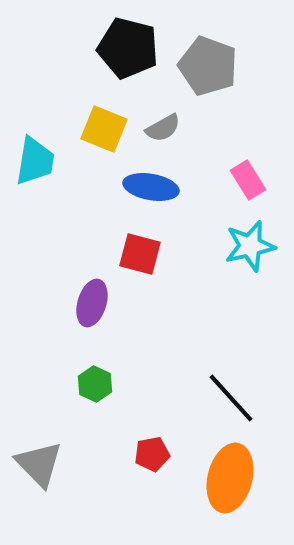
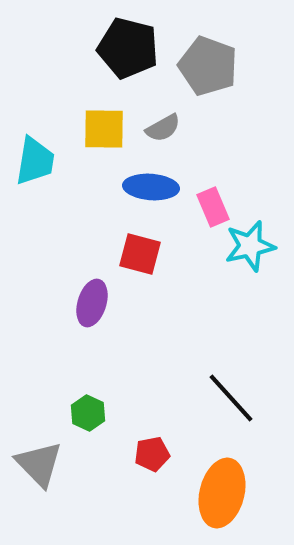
yellow square: rotated 21 degrees counterclockwise
pink rectangle: moved 35 px left, 27 px down; rotated 9 degrees clockwise
blue ellipse: rotated 6 degrees counterclockwise
green hexagon: moved 7 px left, 29 px down
orange ellipse: moved 8 px left, 15 px down
